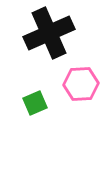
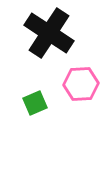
black cross: rotated 33 degrees counterclockwise
